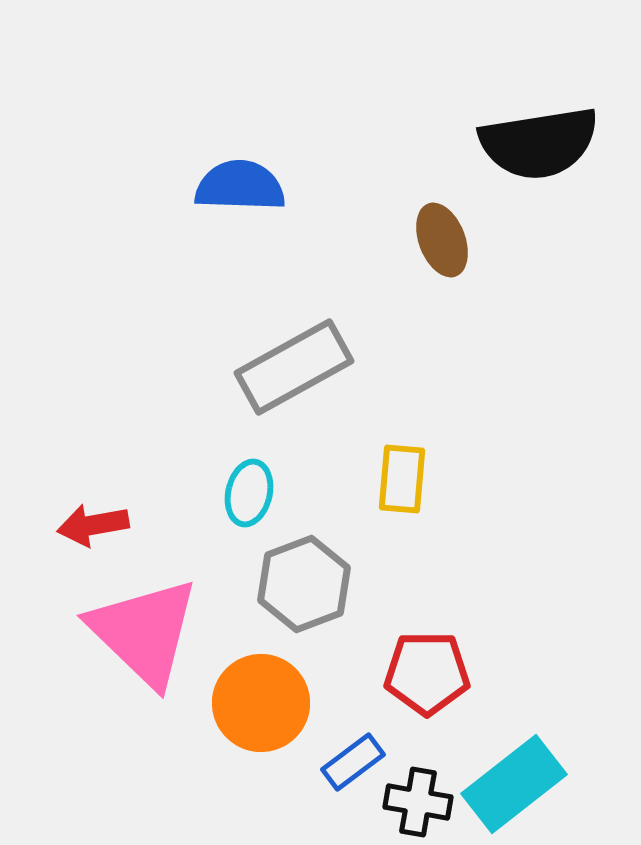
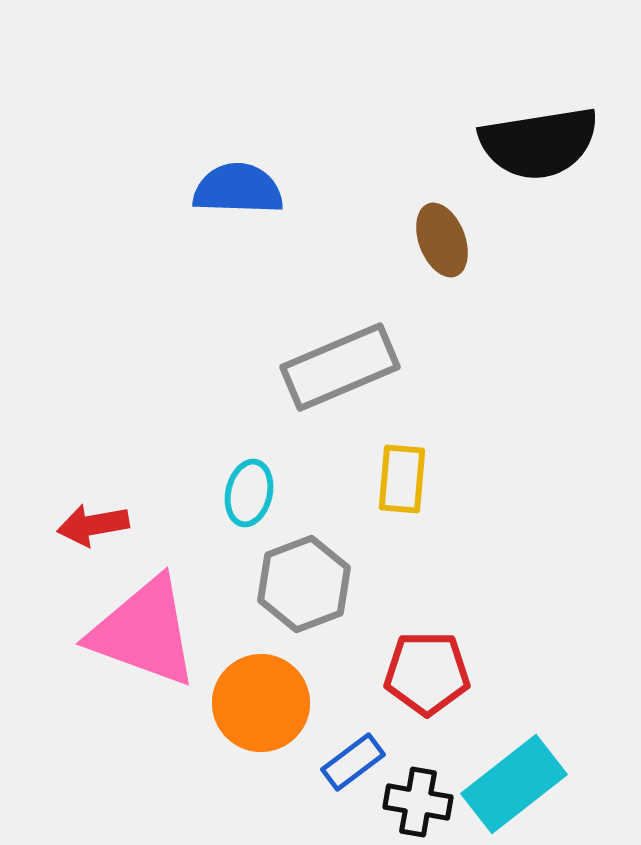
blue semicircle: moved 2 px left, 3 px down
gray rectangle: moved 46 px right; rotated 6 degrees clockwise
pink triangle: rotated 24 degrees counterclockwise
